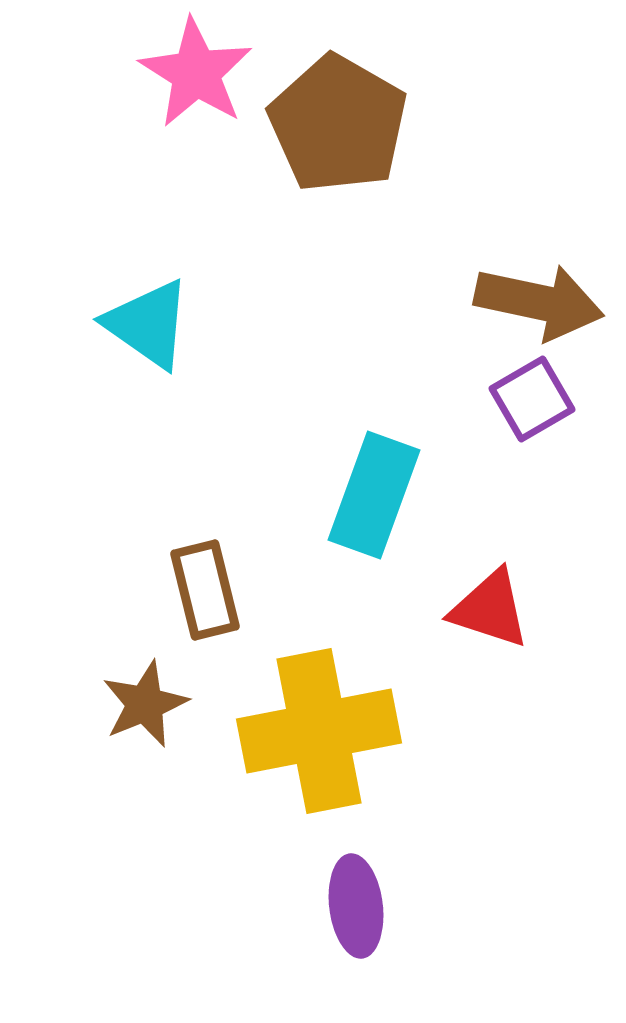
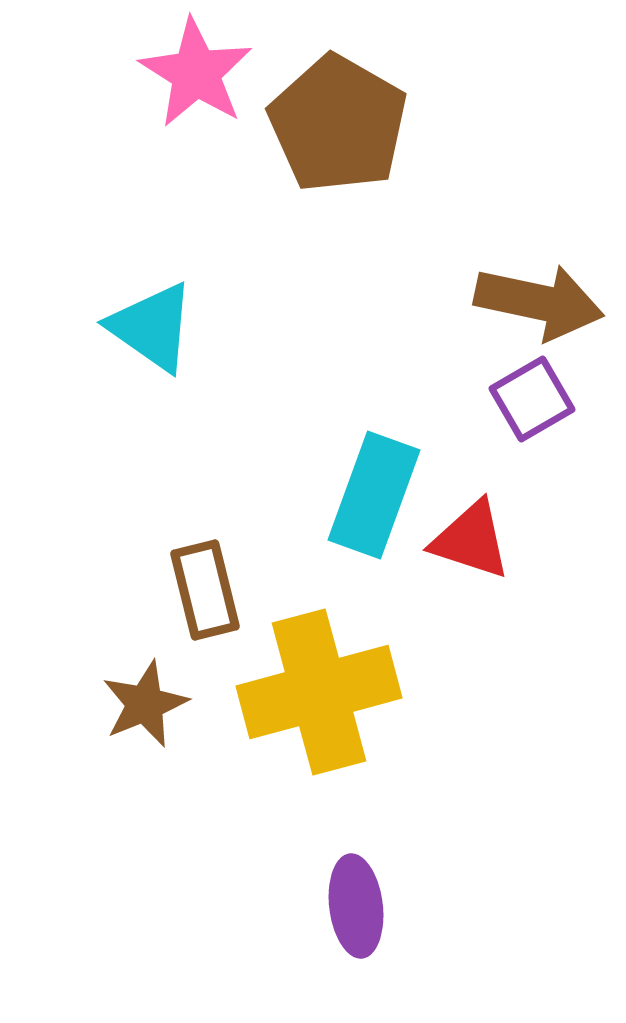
cyan triangle: moved 4 px right, 3 px down
red triangle: moved 19 px left, 69 px up
yellow cross: moved 39 px up; rotated 4 degrees counterclockwise
